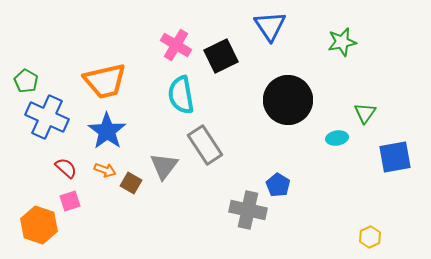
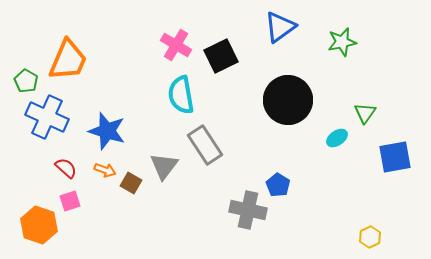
blue triangle: moved 10 px right, 1 px down; rotated 28 degrees clockwise
orange trapezoid: moved 37 px left, 21 px up; rotated 54 degrees counterclockwise
blue star: rotated 18 degrees counterclockwise
cyan ellipse: rotated 25 degrees counterclockwise
